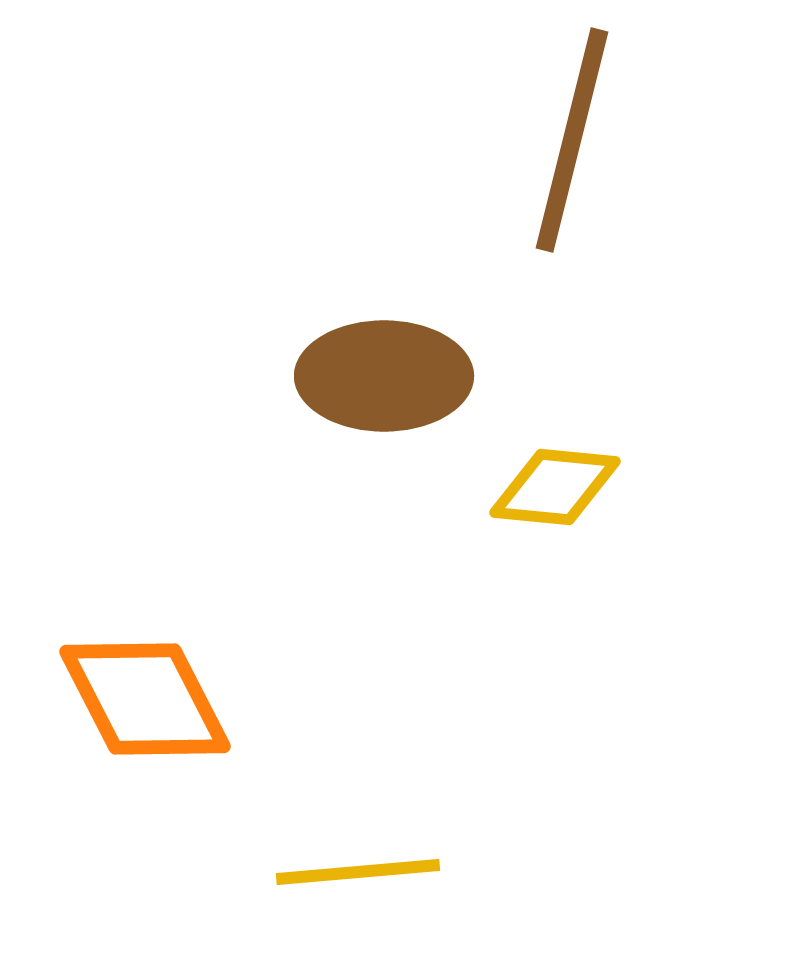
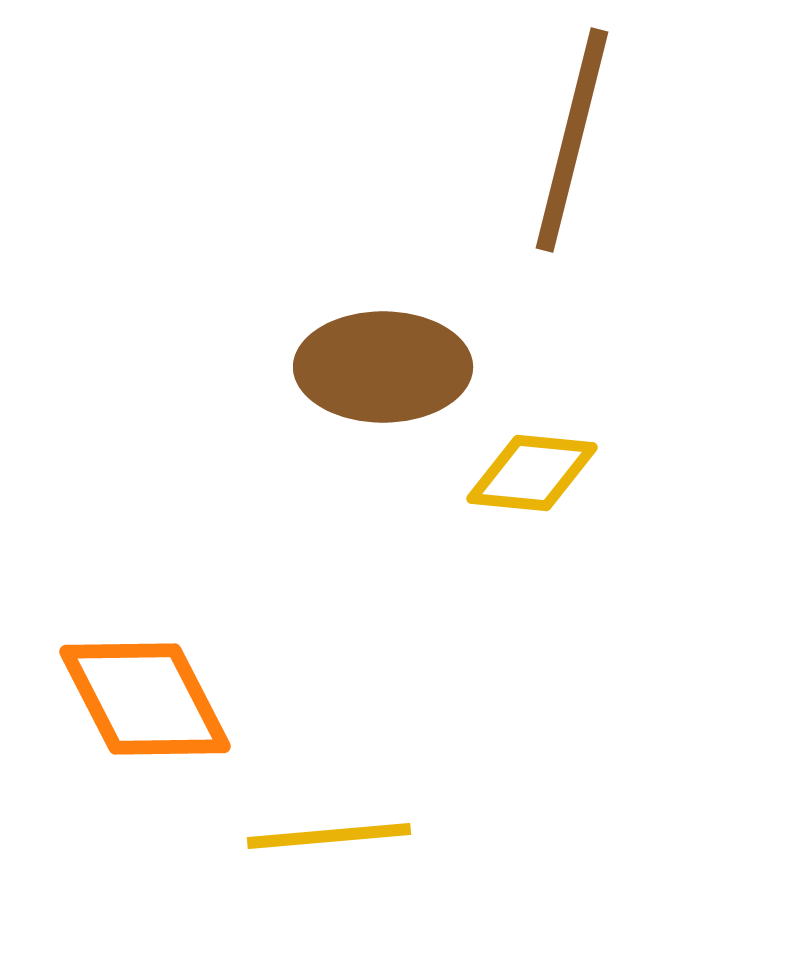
brown ellipse: moved 1 px left, 9 px up
yellow diamond: moved 23 px left, 14 px up
yellow line: moved 29 px left, 36 px up
